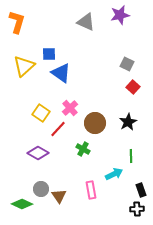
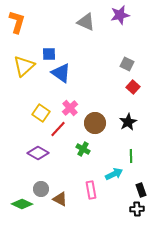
brown triangle: moved 1 px right, 3 px down; rotated 28 degrees counterclockwise
